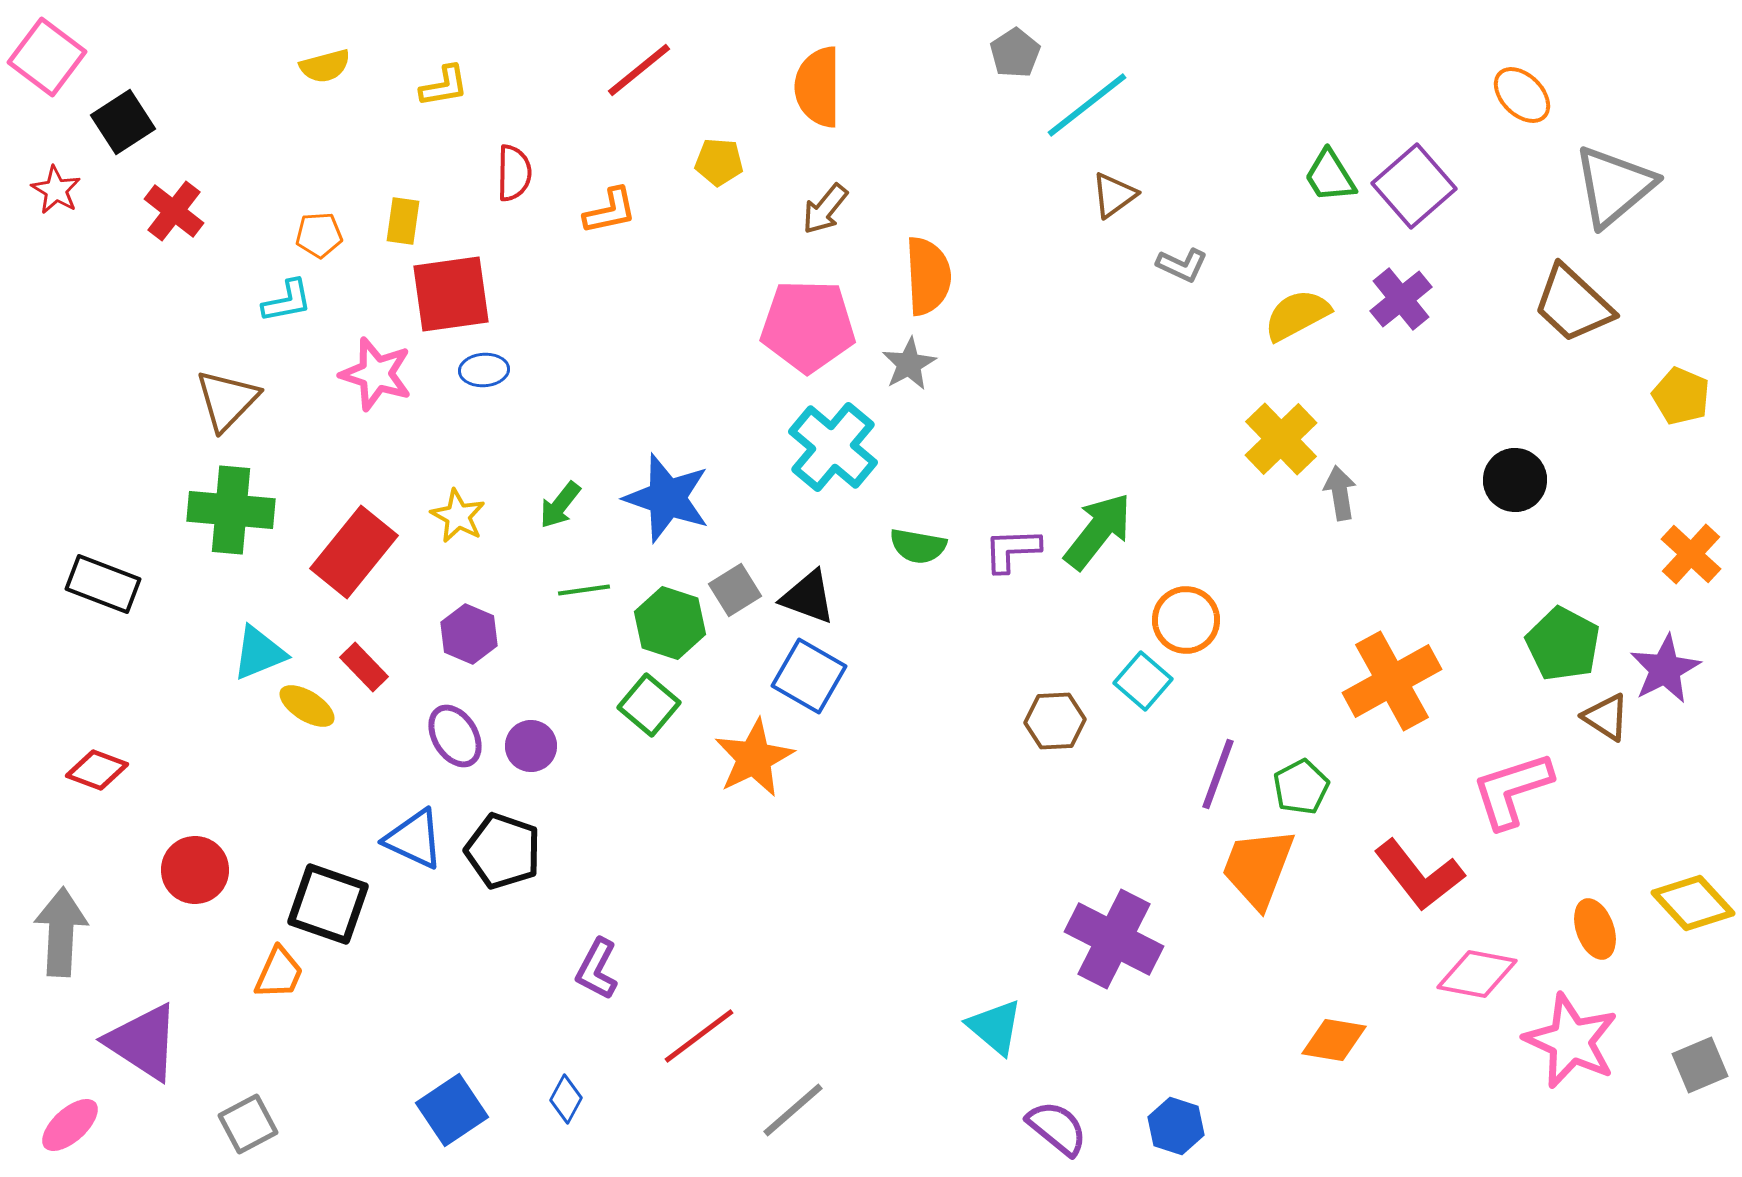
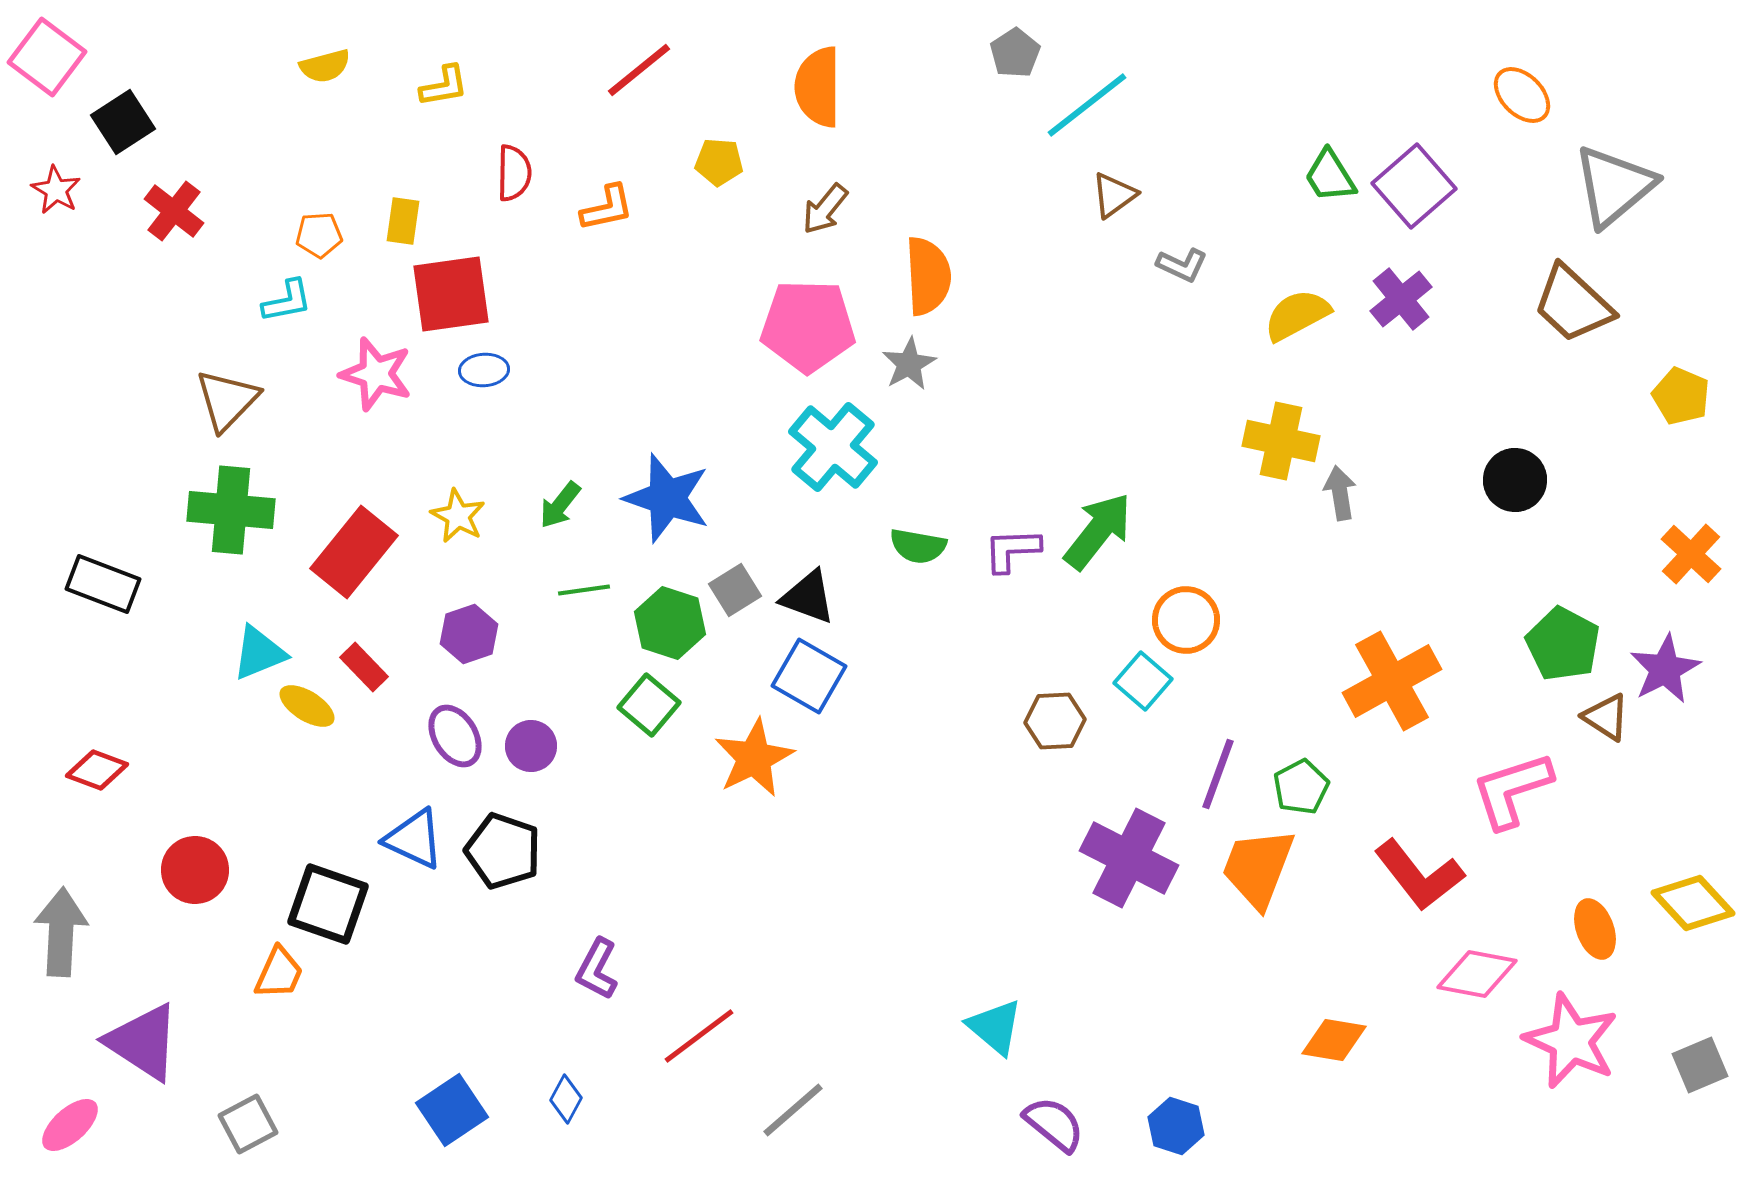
orange L-shape at (610, 211): moved 3 px left, 3 px up
yellow cross at (1281, 439): moved 2 px down; rotated 34 degrees counterclockwise
purple hexagon at (469, 634): rotated 18 degrees clockwise
purple cross at (1114, 939): moved 15 px right, 81 px up
purple semicircle at (1057, 1128): moved 3 px left, 4 px up
